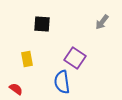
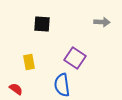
gray arrow: rotated 126 degrees counterclockwise
yellow rectangle: moved 2 px right, 3 px down
blue semicircle: moved 3 px down
